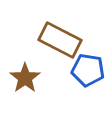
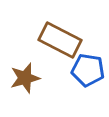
brown star: rotated 20 degrees clockwise
